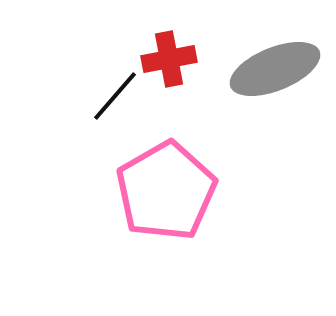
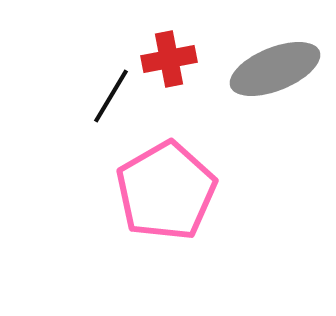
black line: moved 4 px left; rotated 10 degrees counterclockwise
